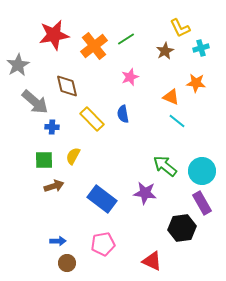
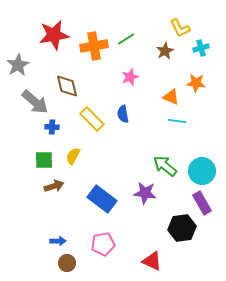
orange cross: rotated 28 degrees clockwise
cyan line: rotated 30 degrees counterclockwise
